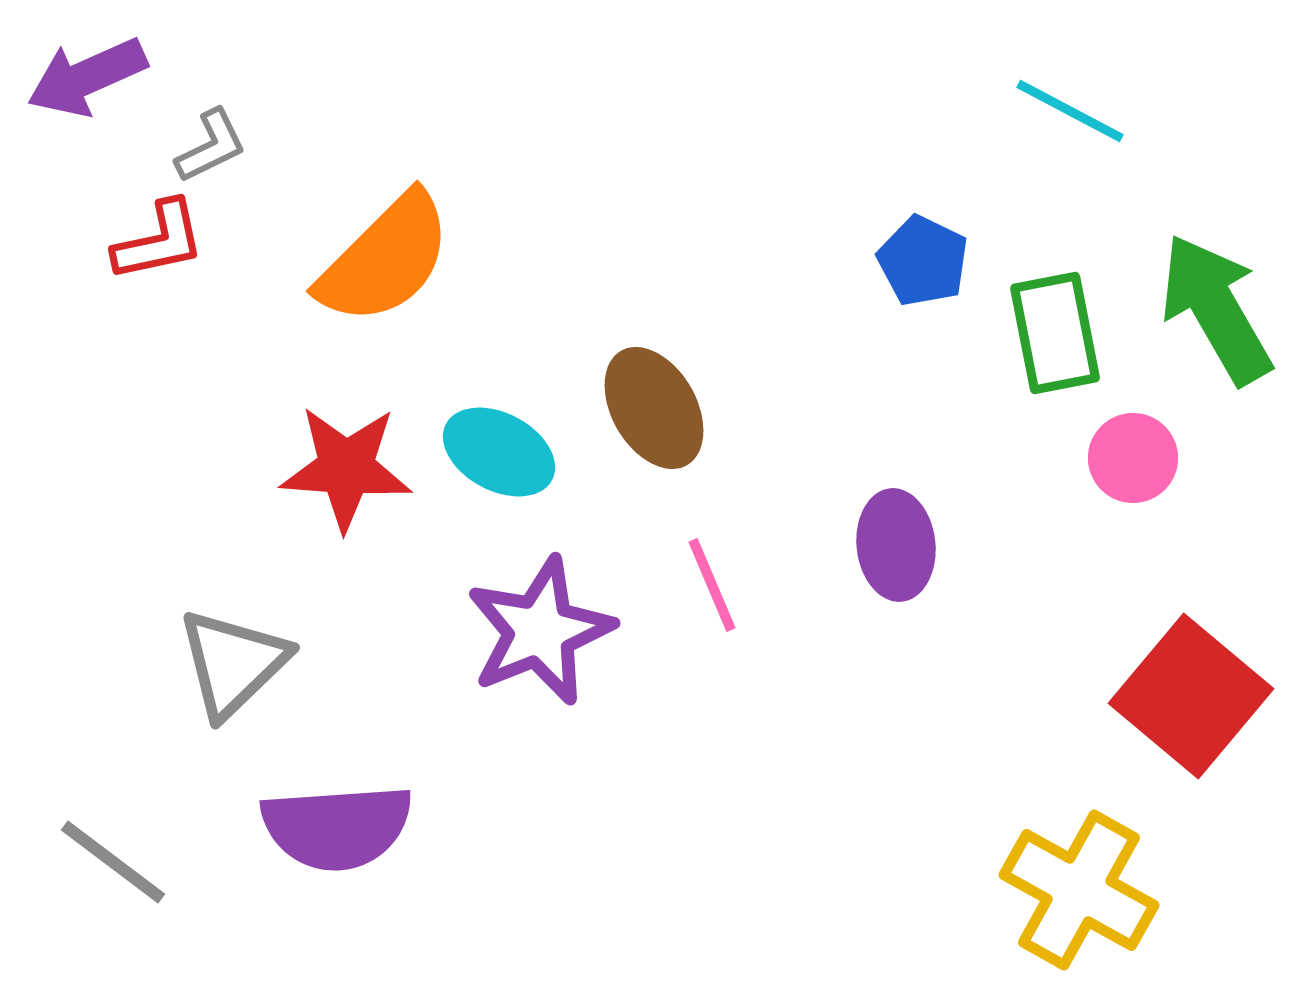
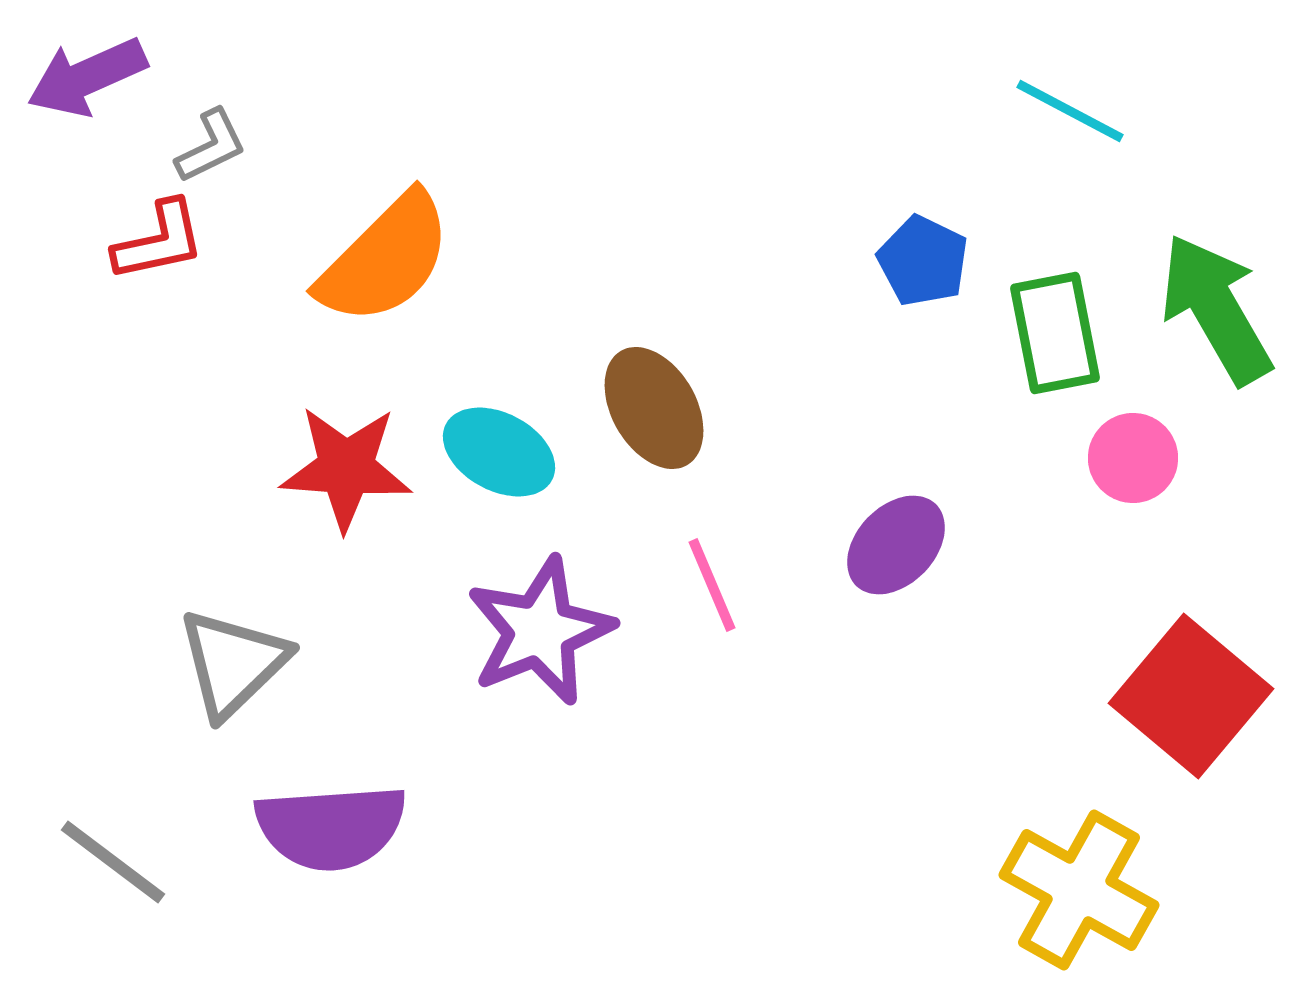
purple ellipse: rotated 50 degrees clockwise
purple semicircle: moved 6 px left
